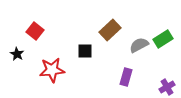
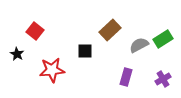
purple cross: moved 4 px left, 8 px up
